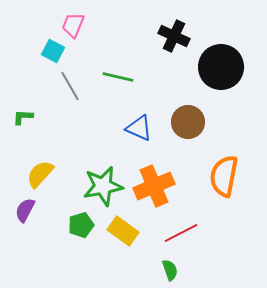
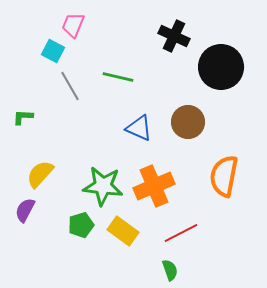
green star: rotated 18 degrees clockwise
